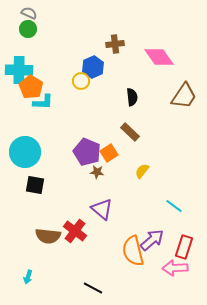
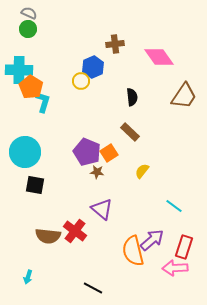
cyan L-shape: rotated 75 degrees counterclockwise
